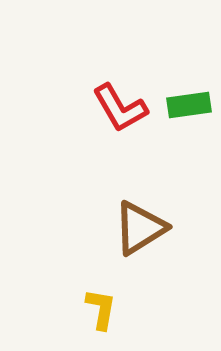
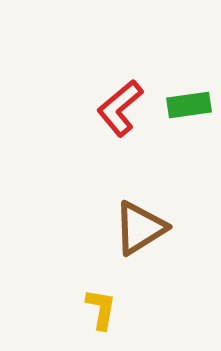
red L-shape: rotated 80 degrees clockwise
